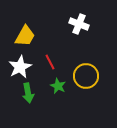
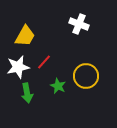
red line: moved 6 px left; rotated 70 degrees clockwise
white star: moved 2 px left; rotated 15 degrees clockwise
green arrow: moved 1 px left
